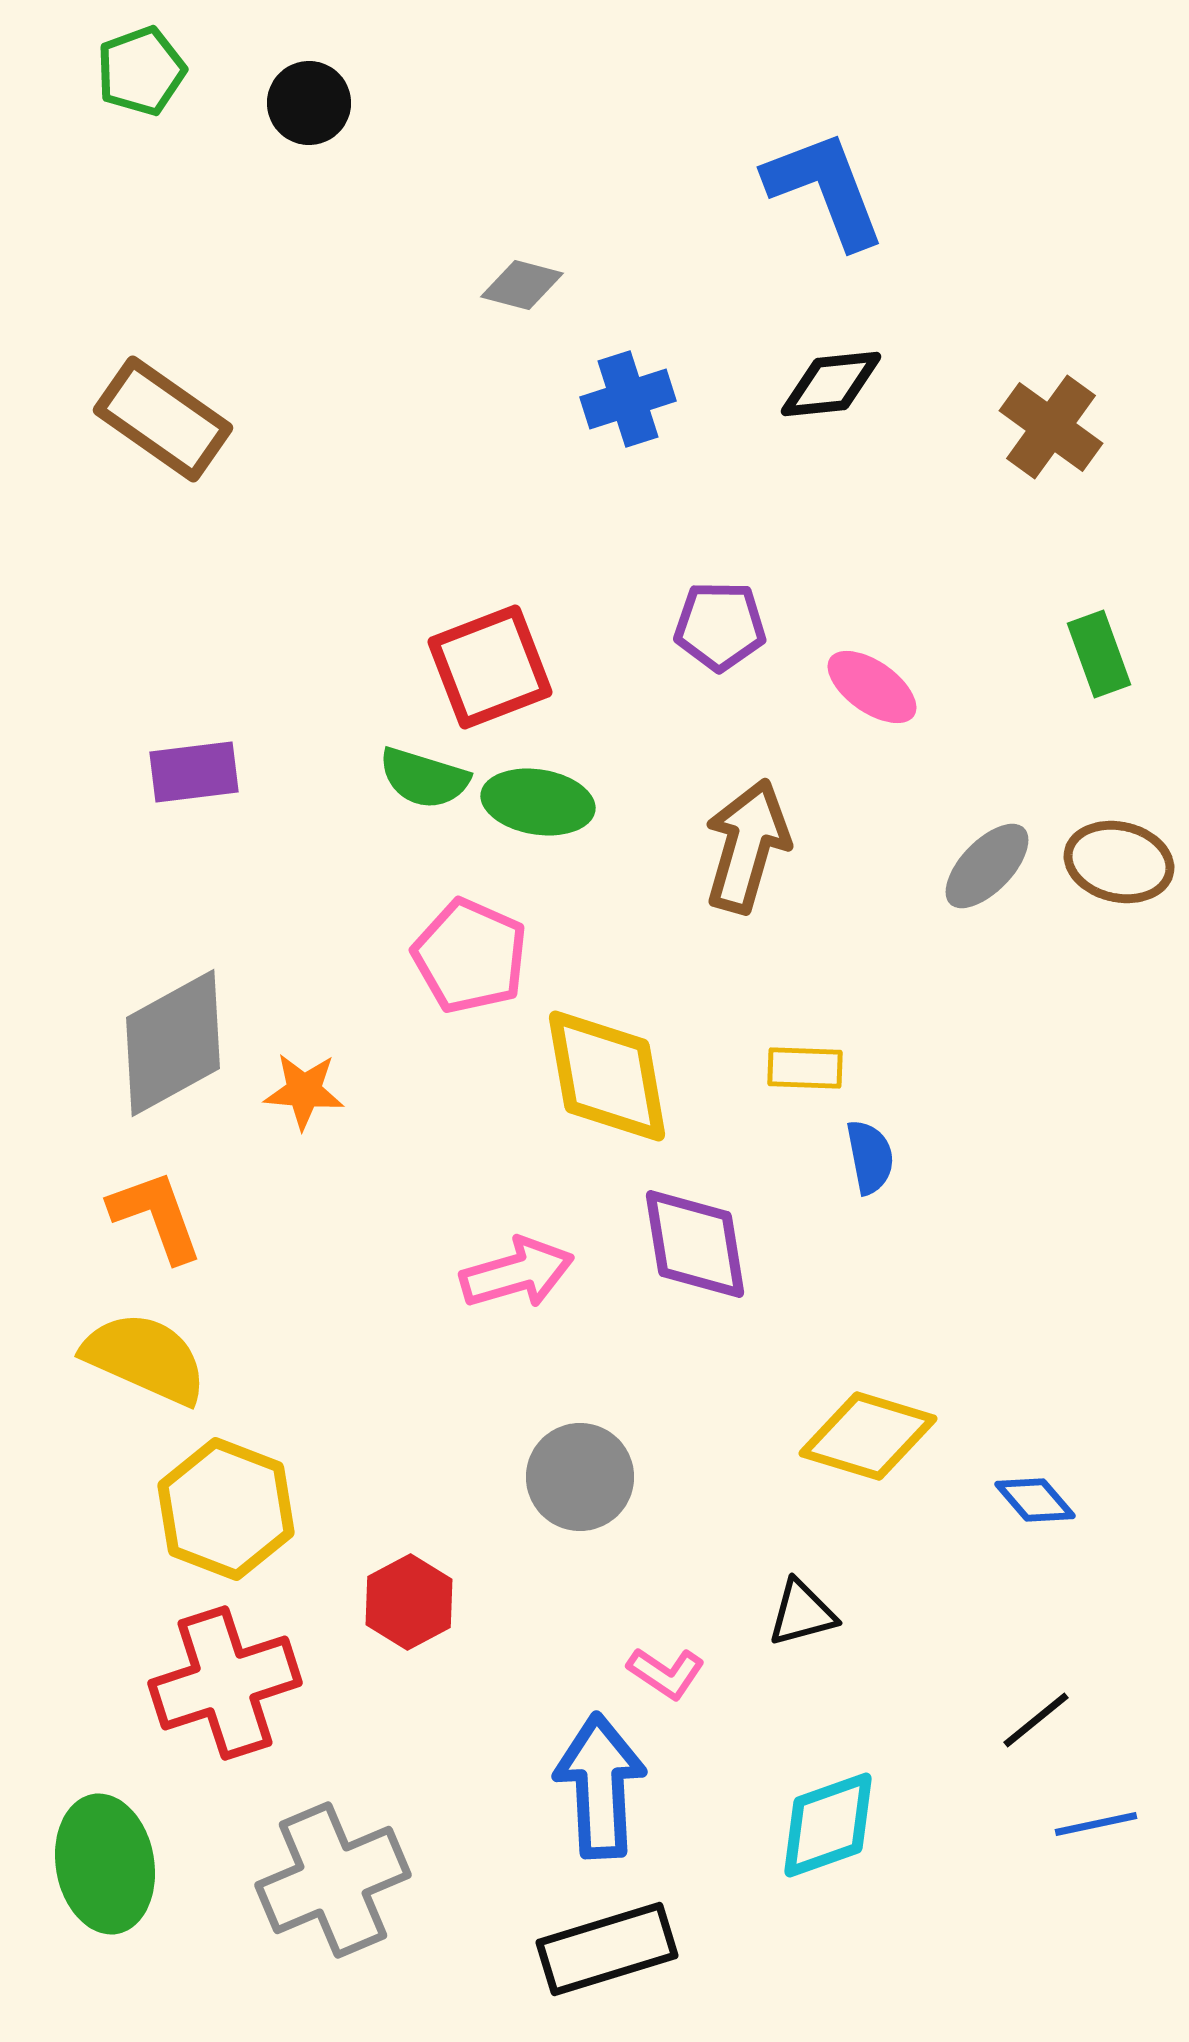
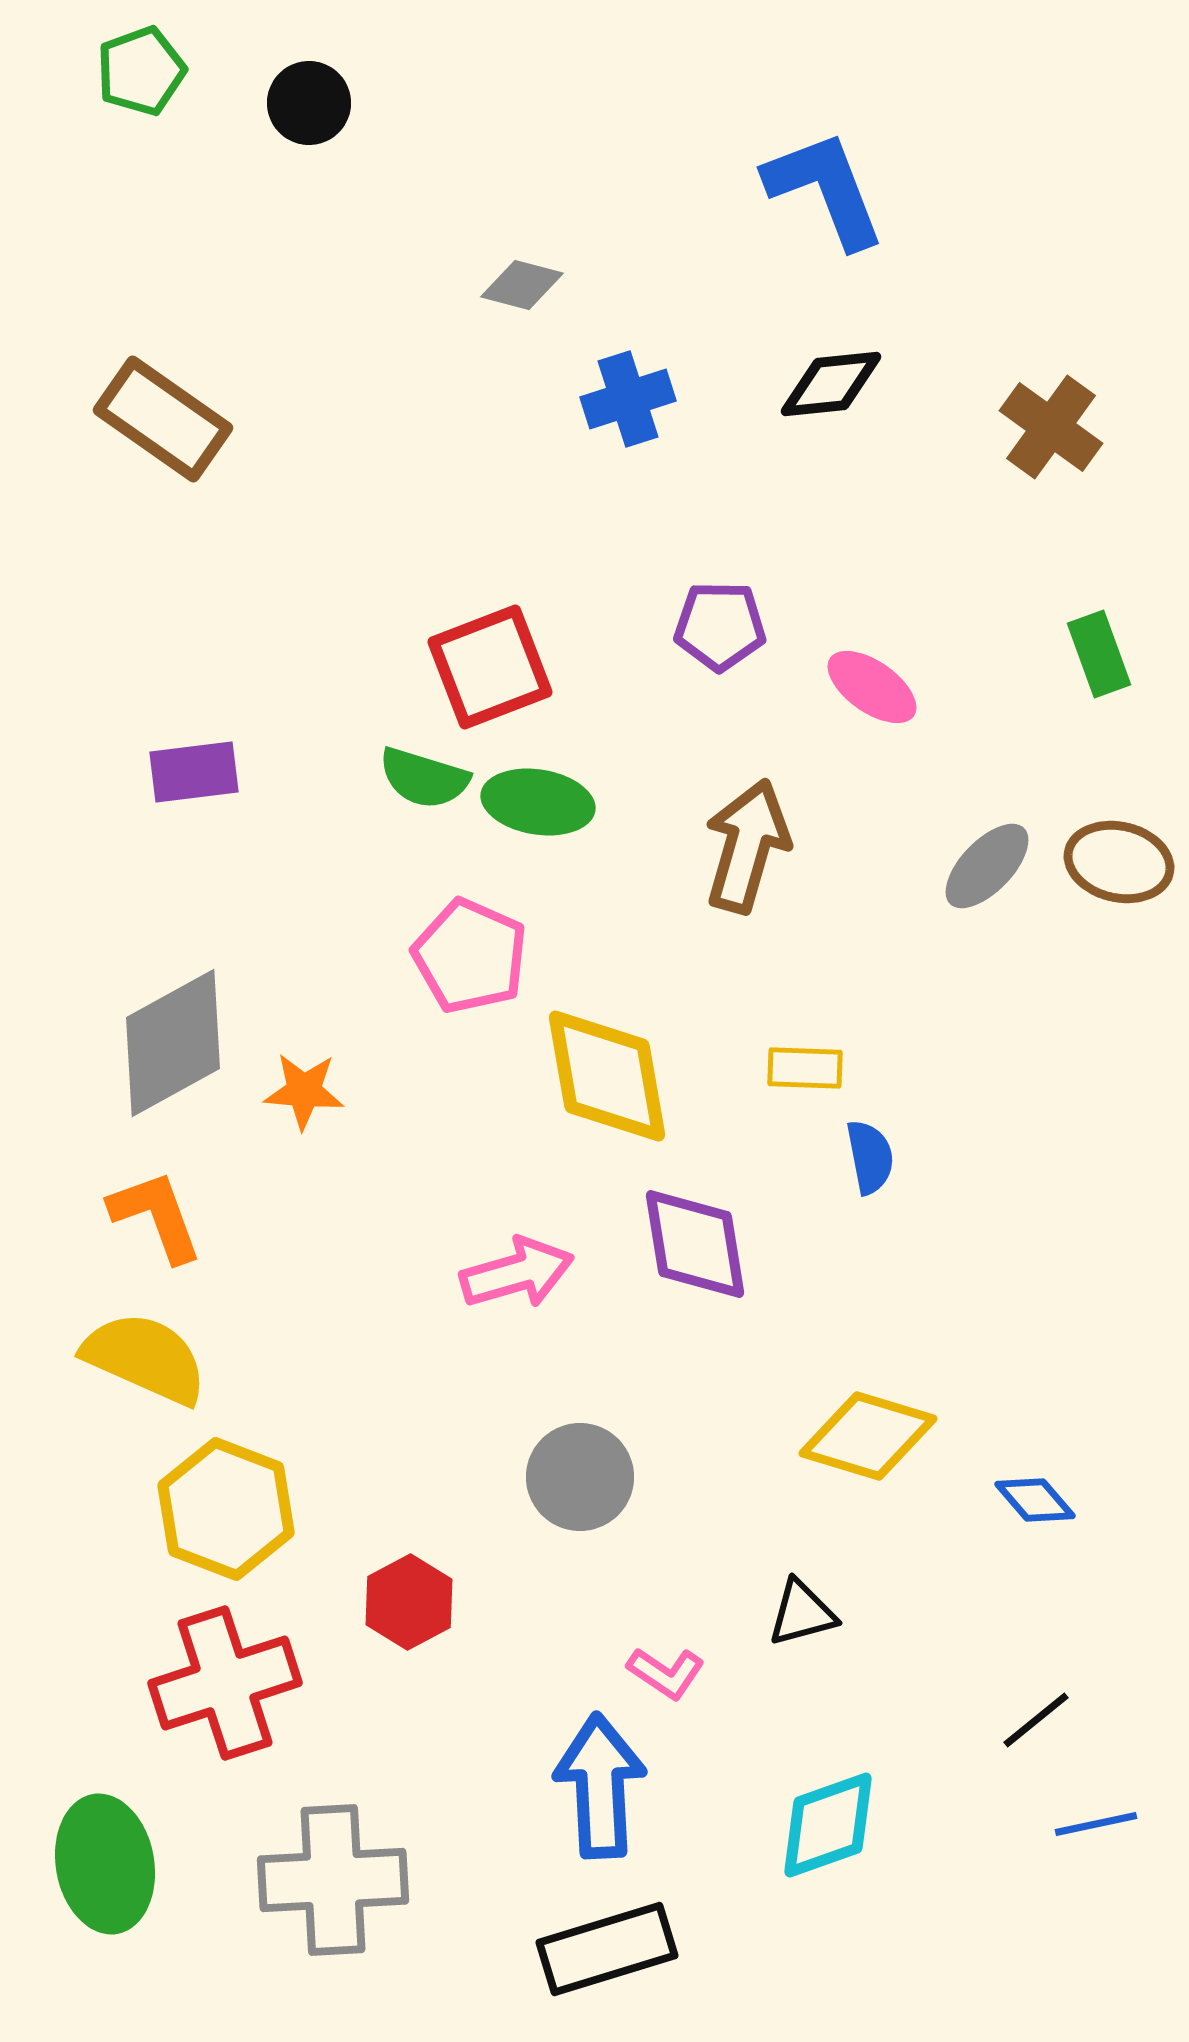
gray cross at (333, 1880): rotated 20 degrees clockwise
